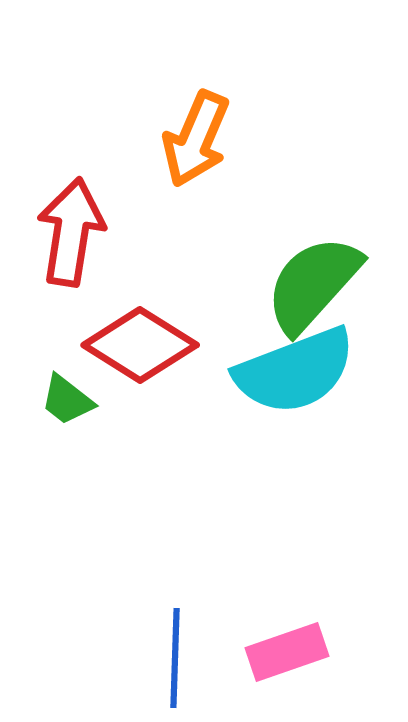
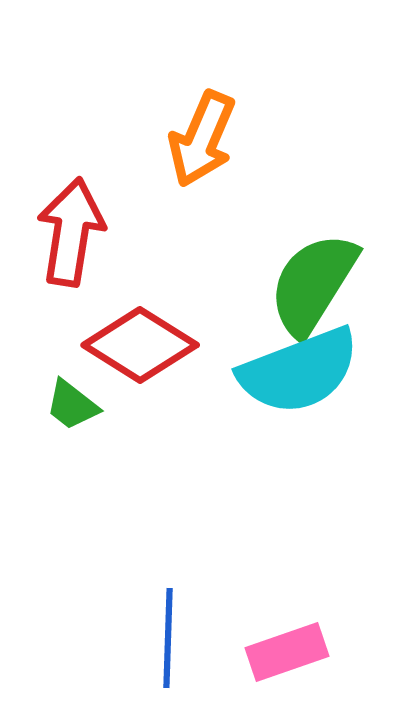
orange arrow: moved 6 px right
green semicircle: rotated 10 degrees counterclockwise
cyan semicircle: moved 4 px right
green trapezoid: moved 5 px right, 5 px down
blue line: moved 7 px left, 20 px up
